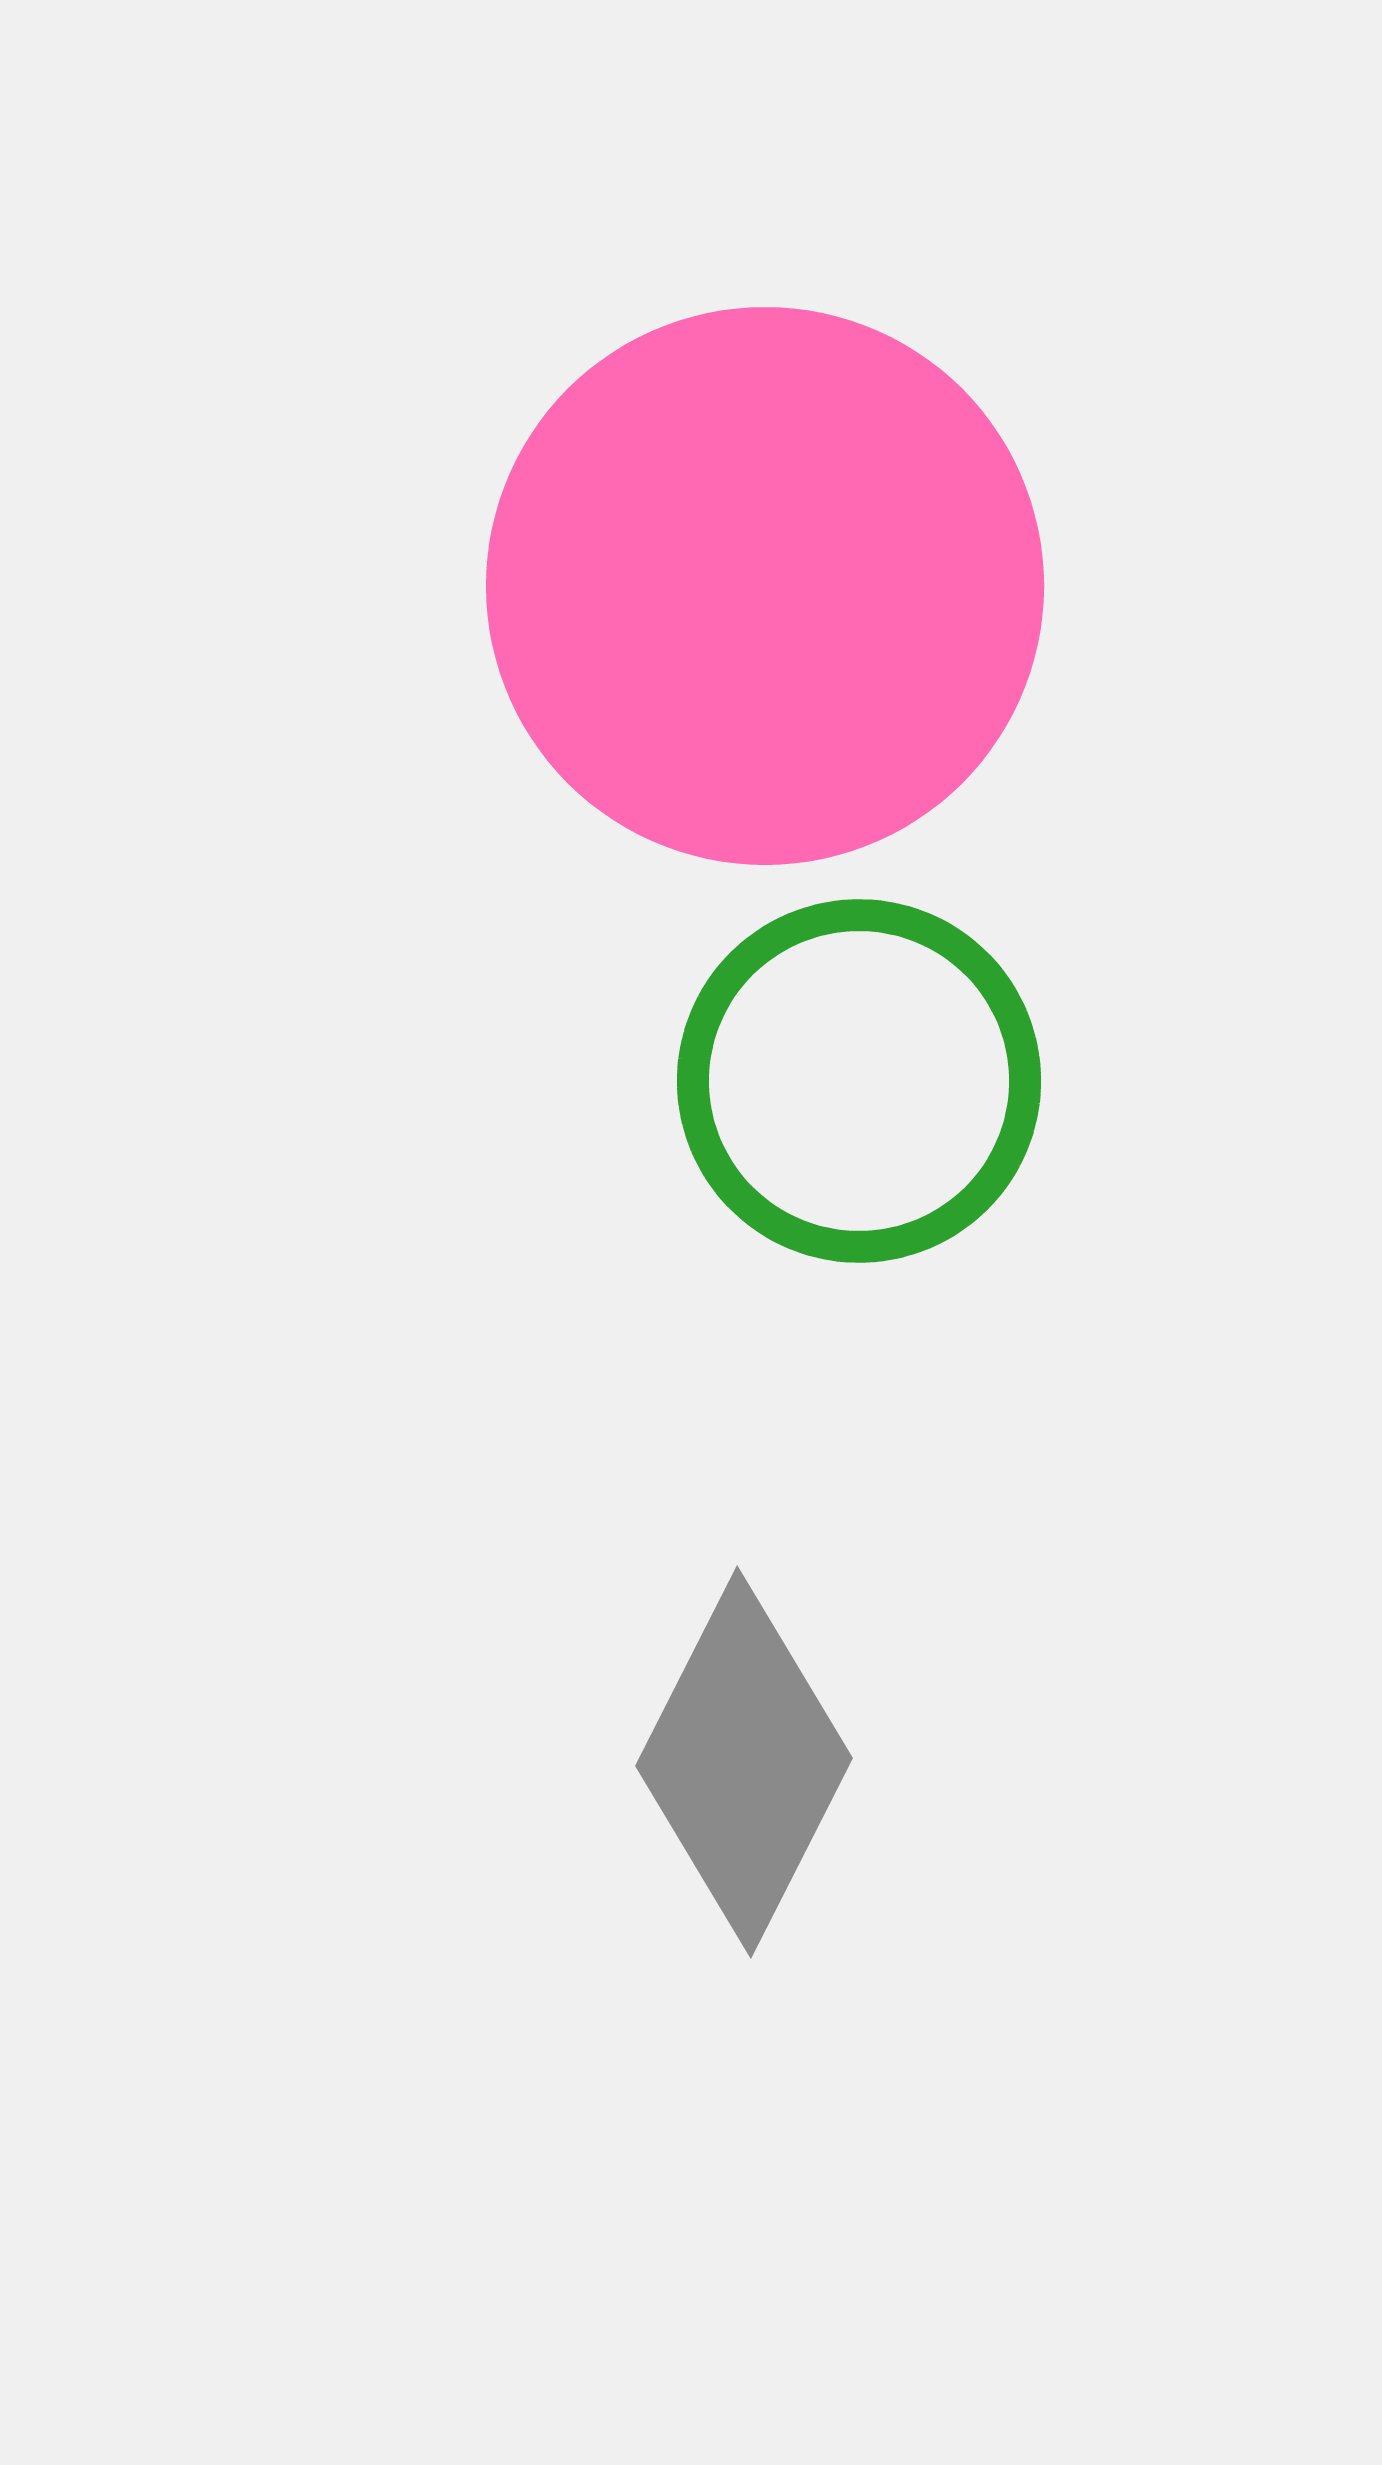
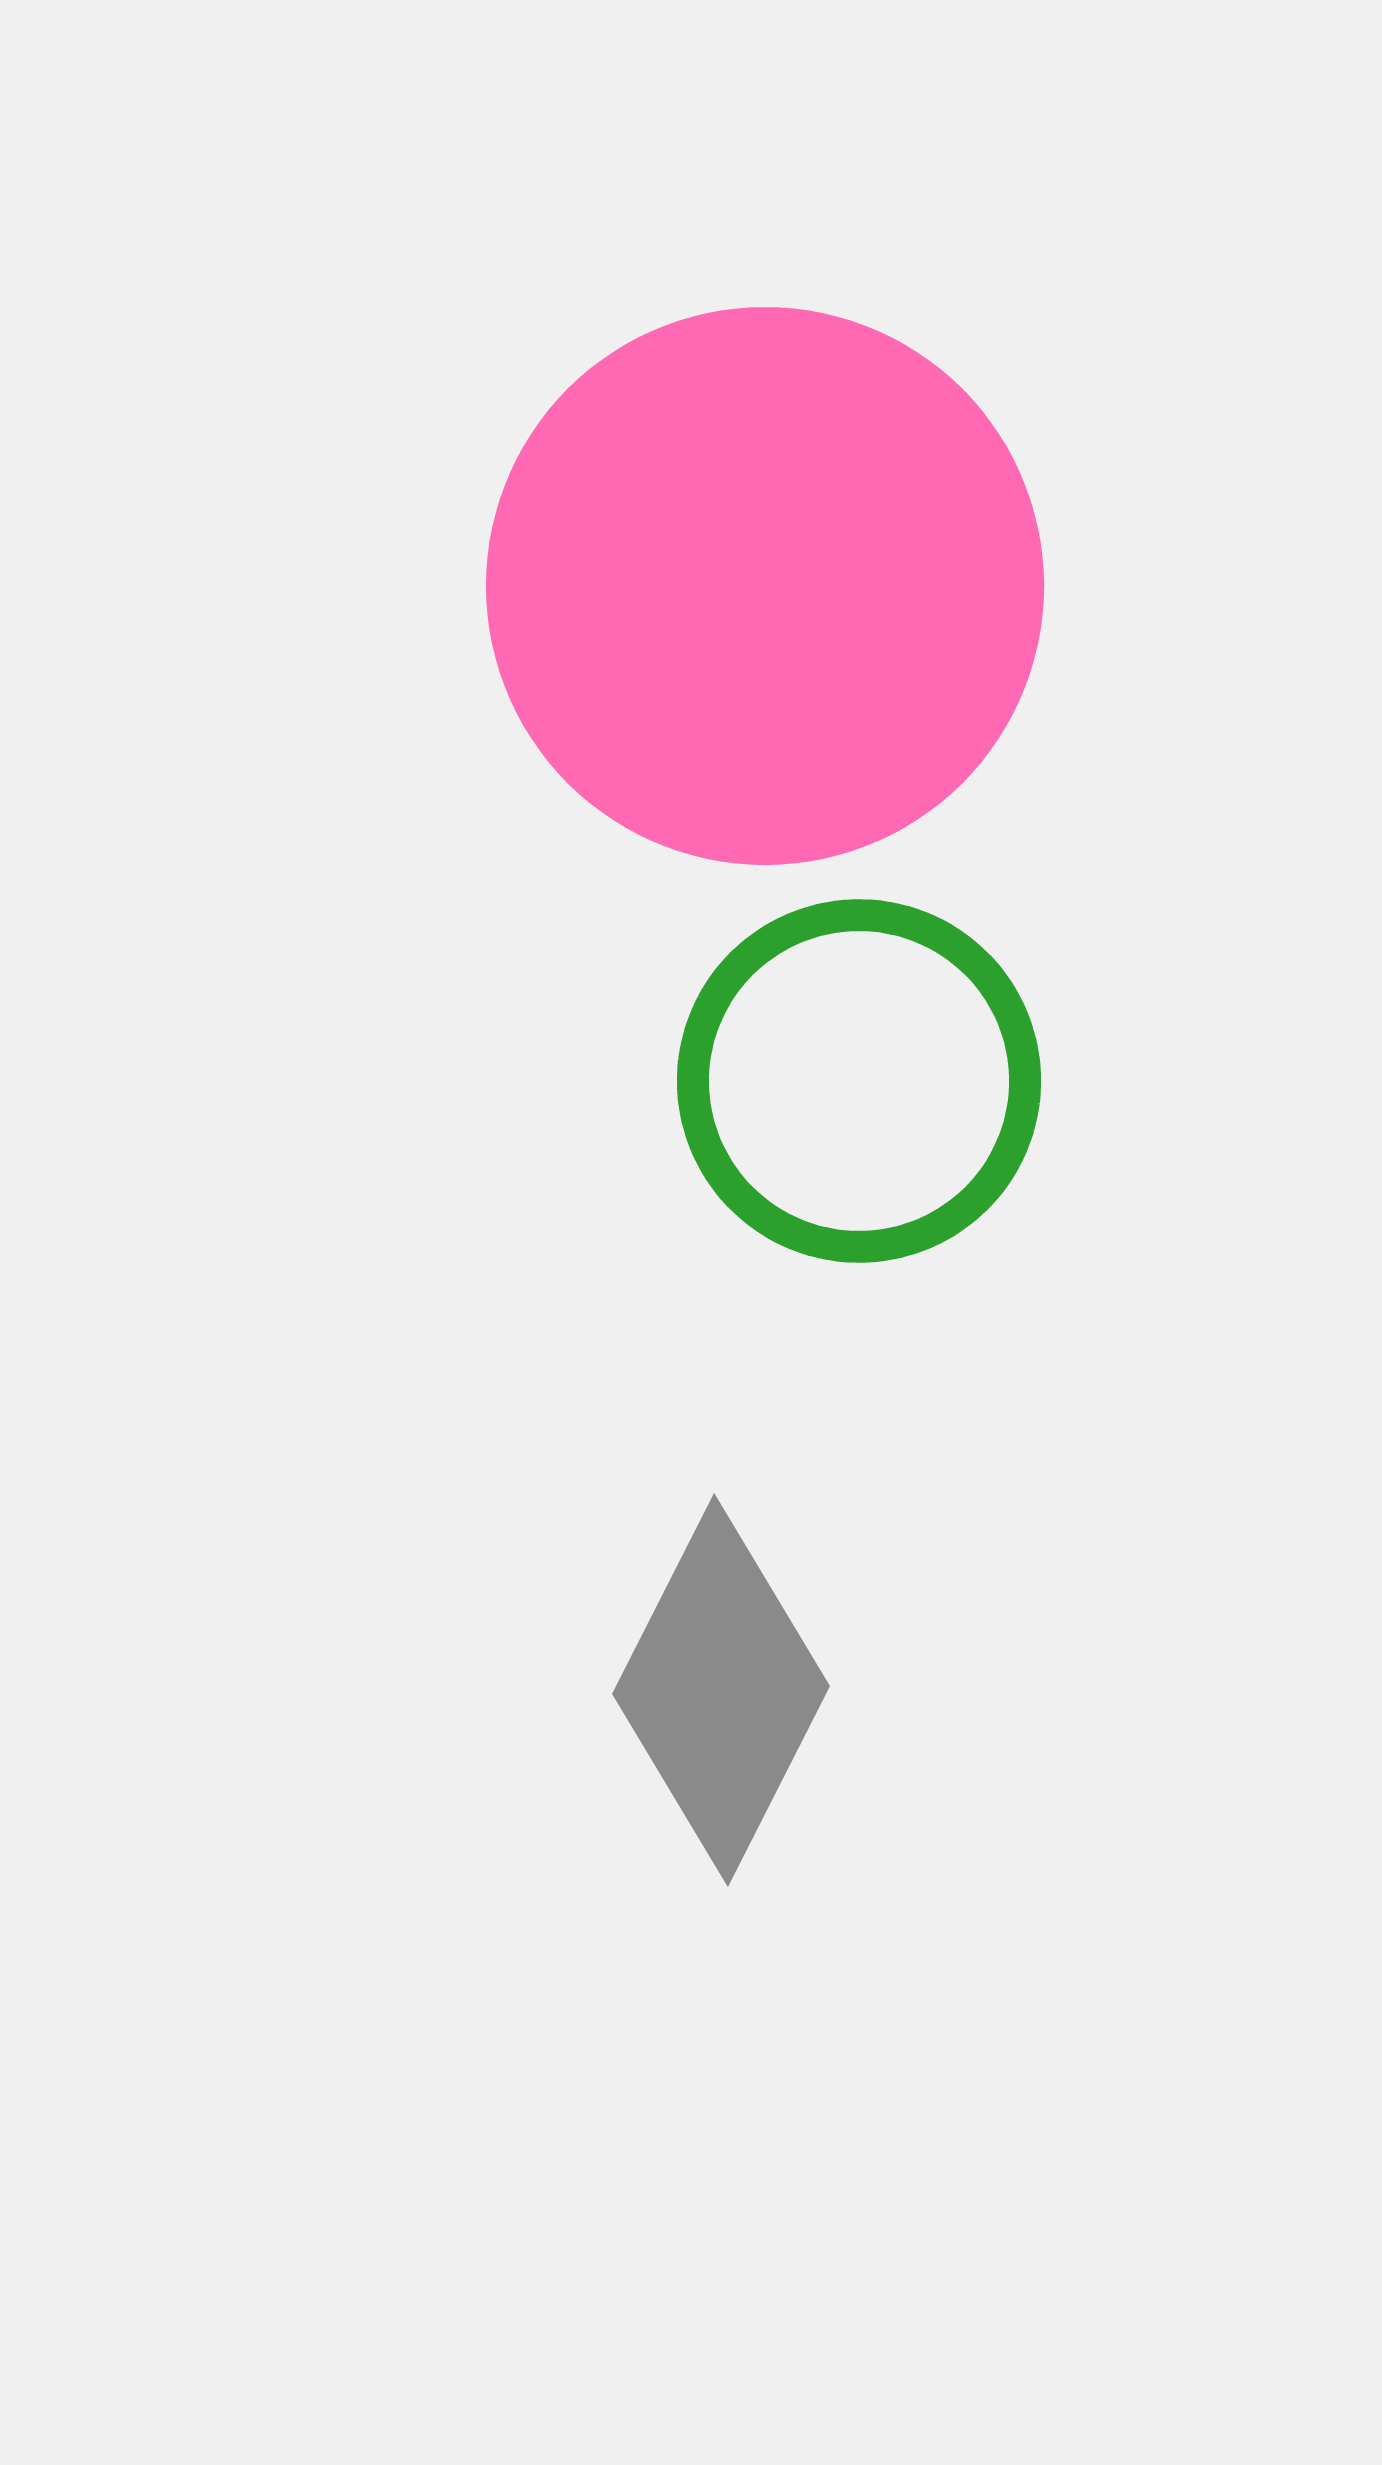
gray diamond: moved 23 px left, 72 px up
